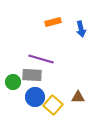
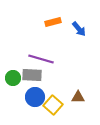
blue arrow: moved 2 px left; rotated 28 degrees counterclockwise
green circle: moved 4 px up
